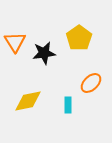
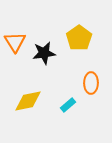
orange ellipse: rotated 45 degrees counterclockwise
cyan rectangle: rotated 49 degrees clockwise
